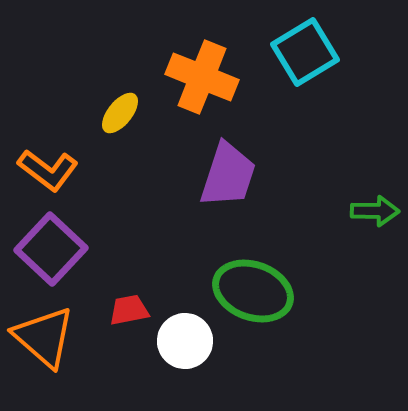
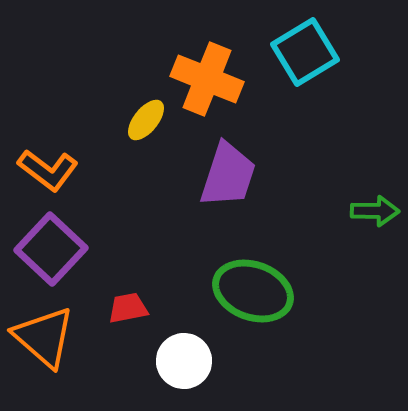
orange cross: moved 5 px right, 2 px down
yellow ellipse: moved 26 px right, 7 px down
red trapezoid: moved 1 px left, 2 px up
white circle: moved 1 px left, 20 px down
